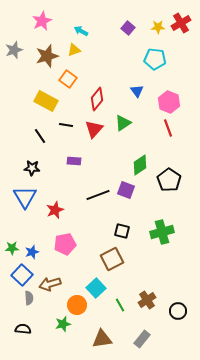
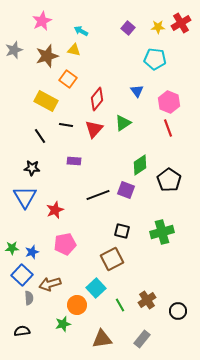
yellow triangle at (74, 50): rotated 32 degrees clockwise
black semicircle at (23, 329): moved 1 px left, 2 px down; rotated 14 degrees counterclockwise
